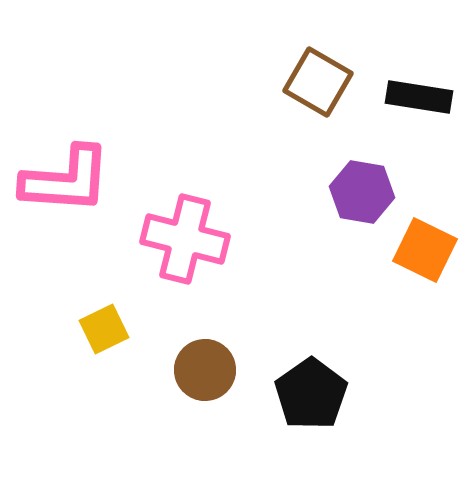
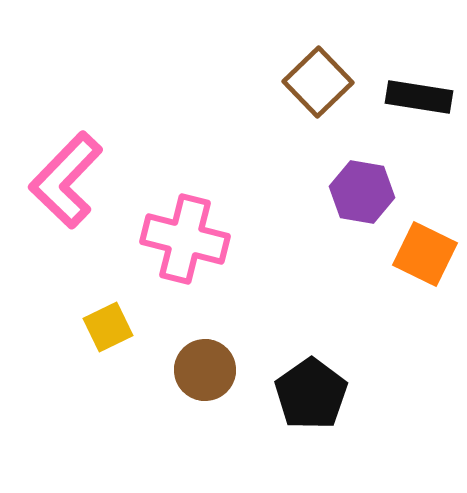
brown square: rotated 16 degrees clockwise
pink L-shape: rotated 130 degrees clockwise
orange square: moved 4 px down
yellow square: moved 4 px right, 2 px up
